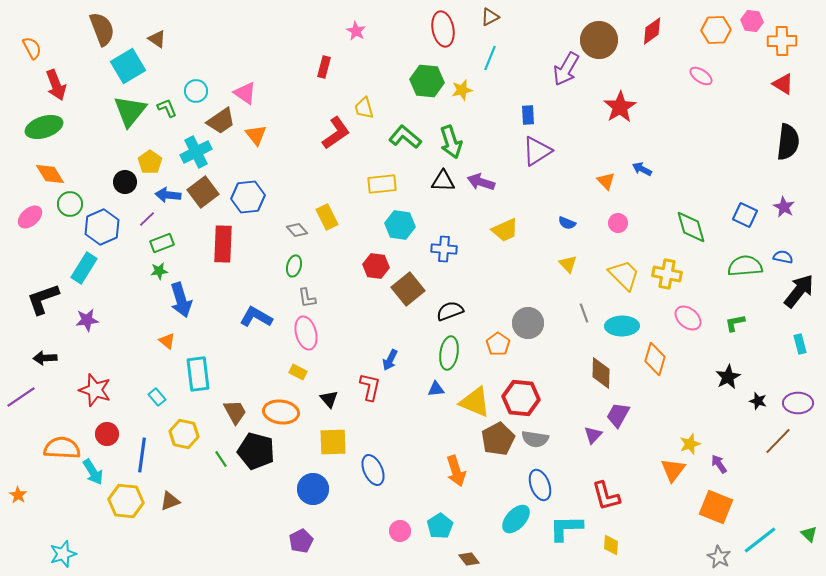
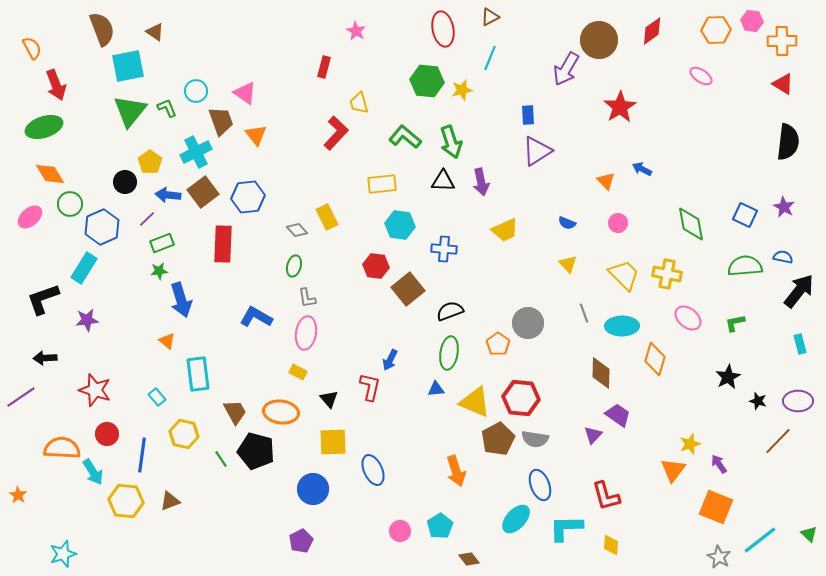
brown triangle at (157, 39): moved 2 px left, 7 px up
cyan square at (128, 66): rotated 20 degrees clockwise
yellow trapezoid at (364, 108): moved 5 px left, 5 px up
brown trapezoid at (221, 121): rotated 76 degrees counterclockwise
red L-shape at (336, 133): rotated 12 degrees counterclockwise
purple arrow at (481, 182): rotated 120 degrees counterclockwise
green diamond at (691, 227): moved 3 px up; rotated 6 degrees clockwise
pink ellipse at (306, 333): rotated 24 degrees clockwise
purple ellipse at (798, 403): moved 2 px up
purple trapezoid at (618, 415): rotated 96 degrees clockwise
